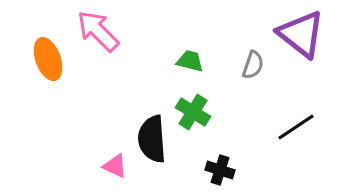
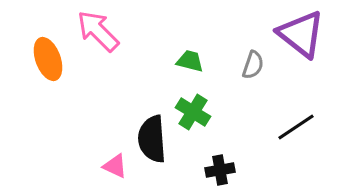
black cross: rotated 28 degrees counterclockwise
